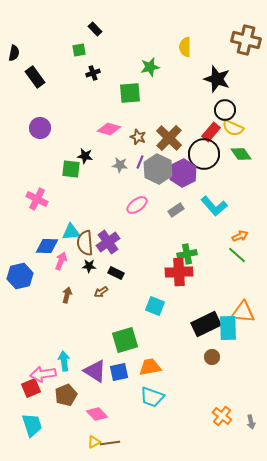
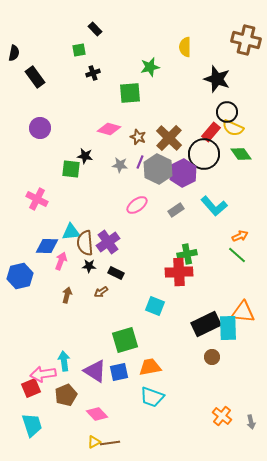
black circle at (225, 110): moved 2 px right, 2 px down
